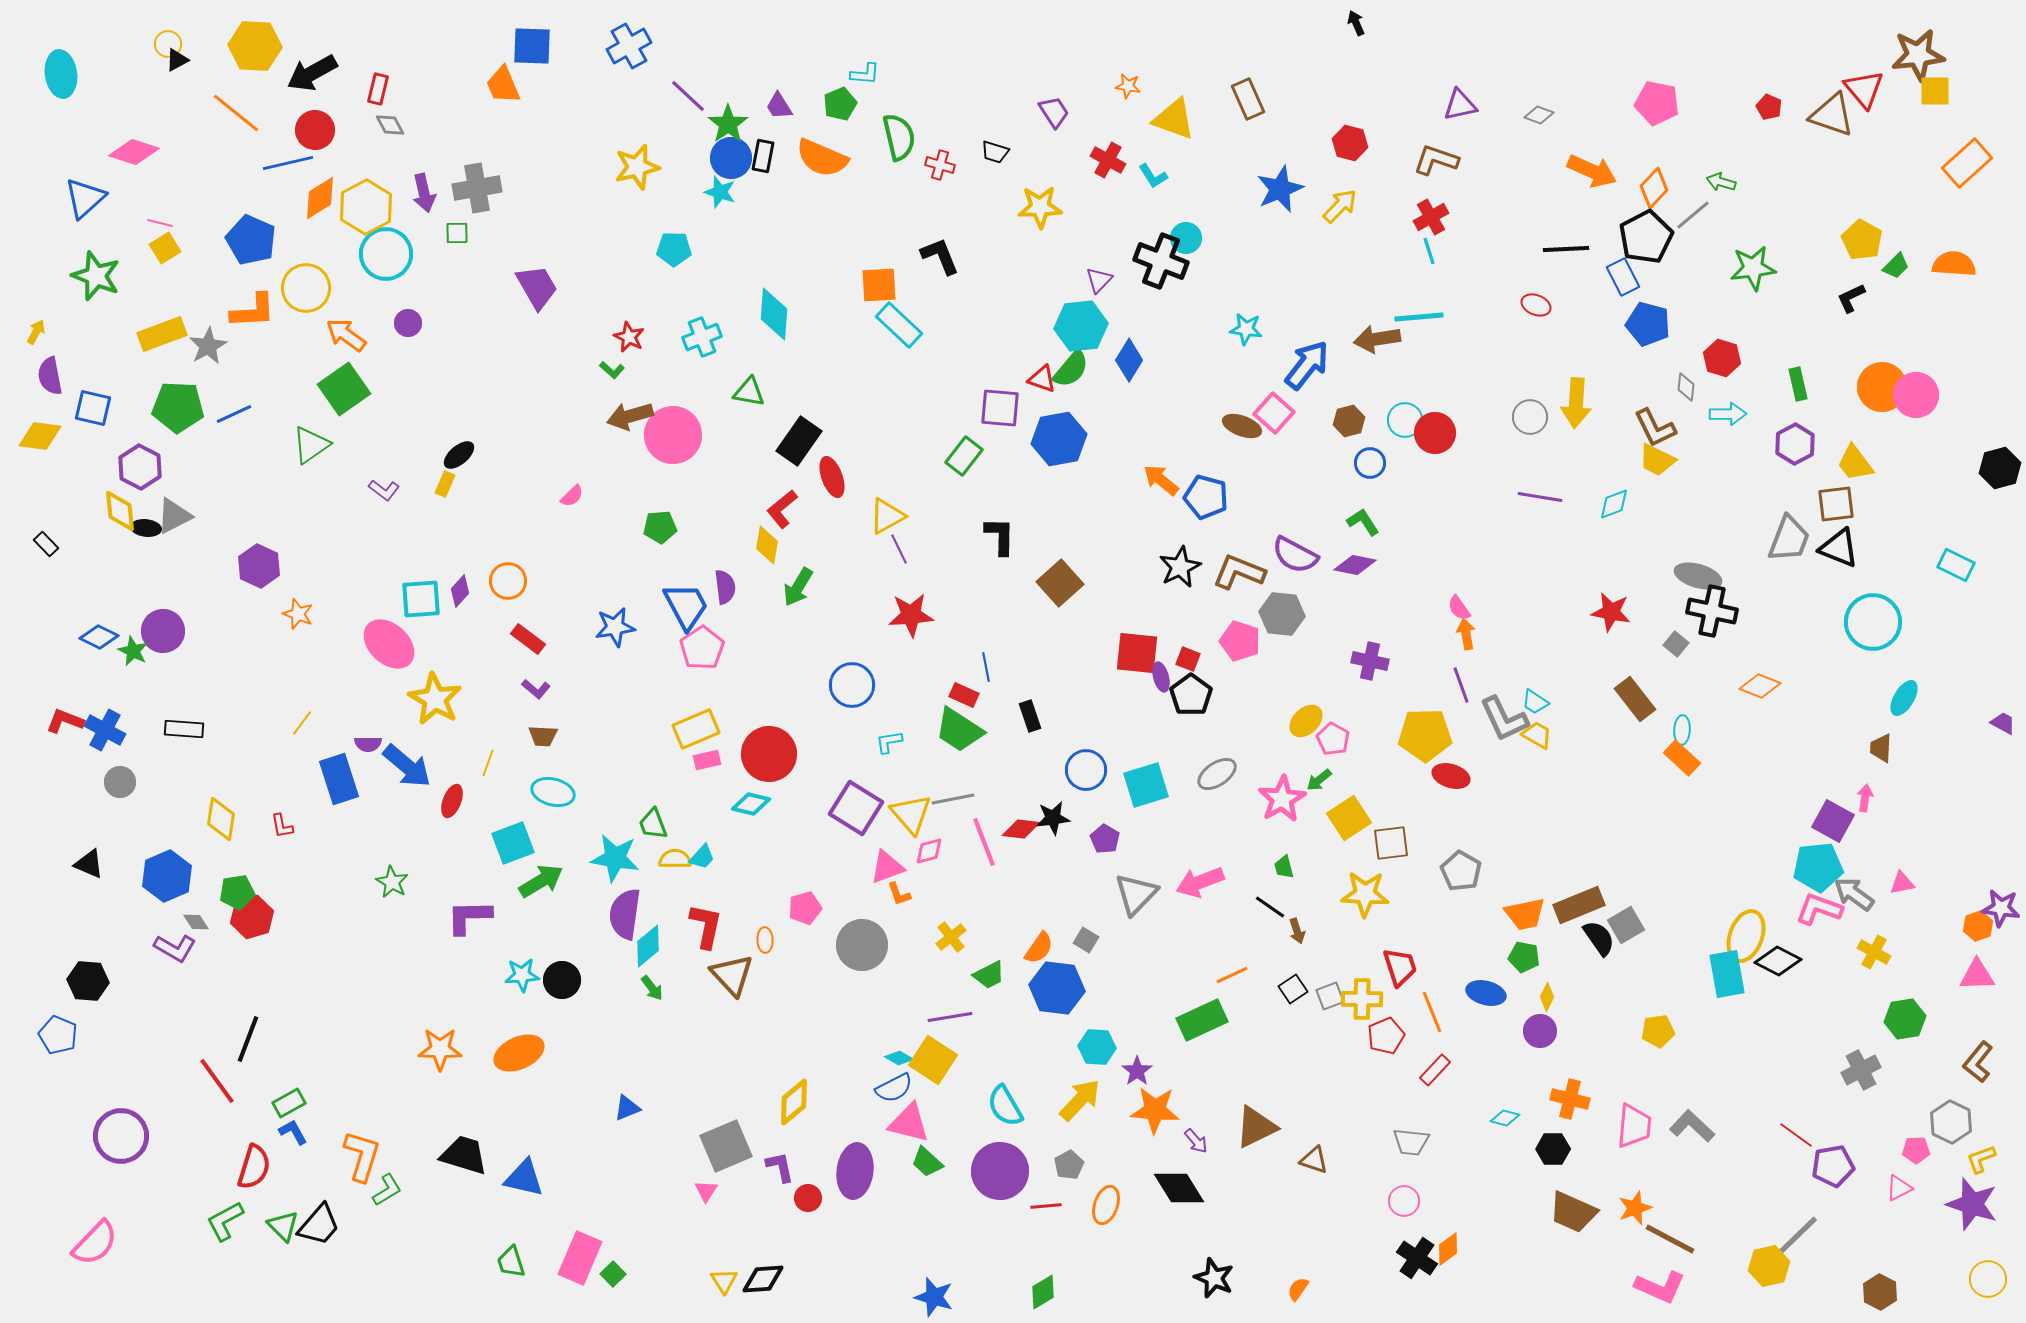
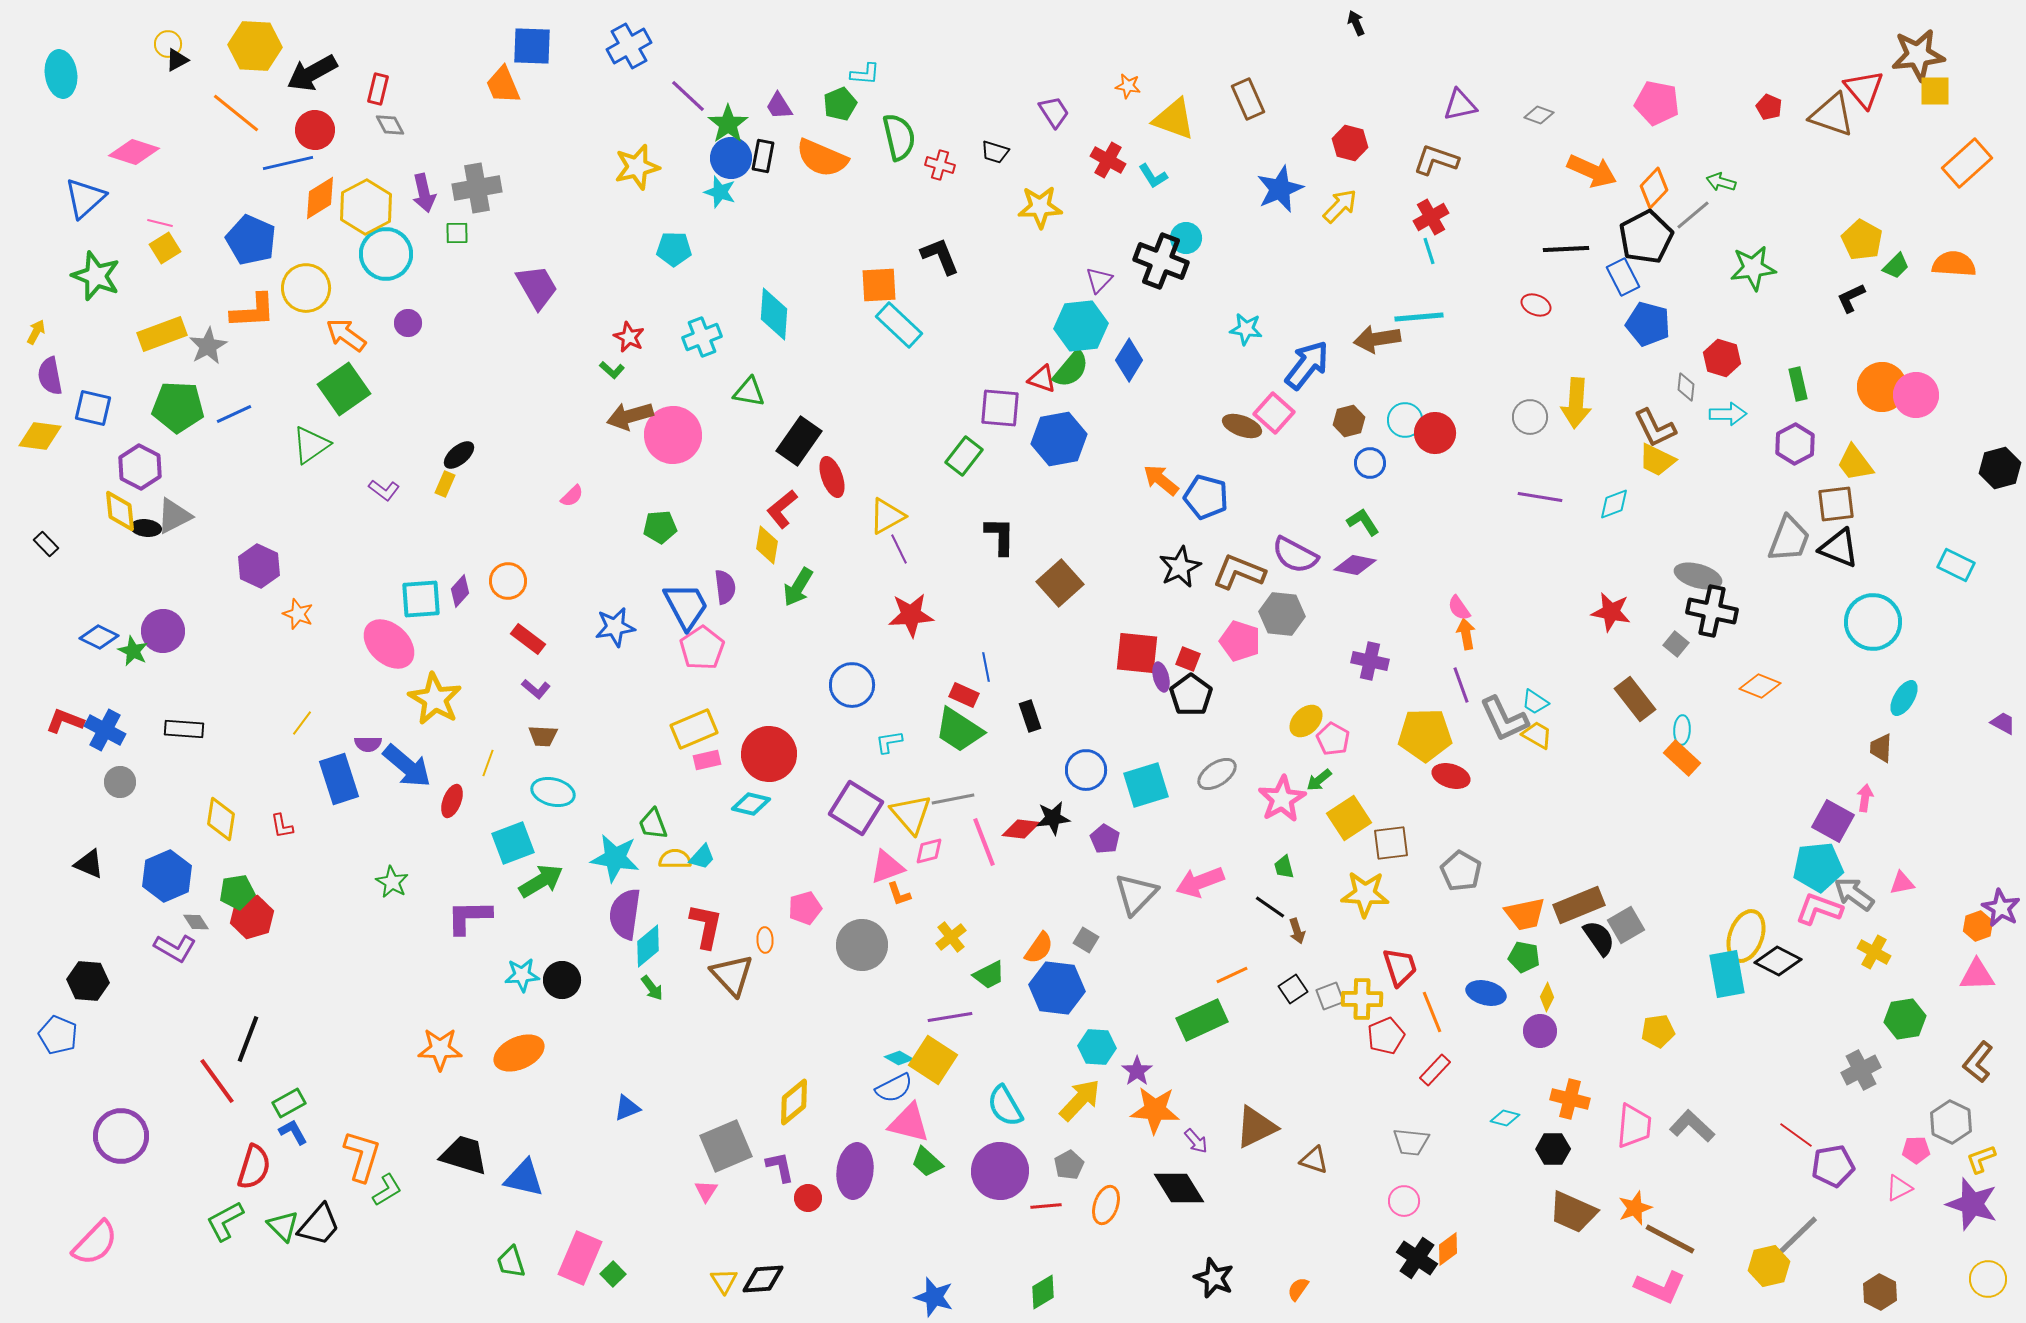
yellow rectangle at (696, 729): moved 2 px left
purple star at (2001, 908): rotated 21 degrees clockwise
